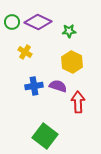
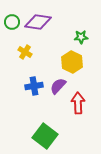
purple diamond: rotated 16 degrees counterclockwise
green star: moved 12 px right, 6 px down
purple semicircle: rotated 66 degrees counterclockwise
red arrow: moved 1 px down
